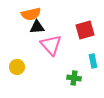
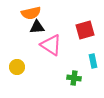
orange semicircle: moved 1 px up
pink triangle: rotated 15 degrees counterclockwise
